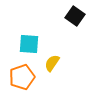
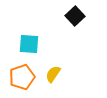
black square: rotated 12 degrees clockwise
yellow semicircle: moved 1 px right, 11 px down
